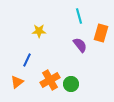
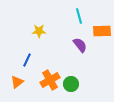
orange rectangle: moved 1 px right, 2 px up; rotated 72 degrees clockwise
